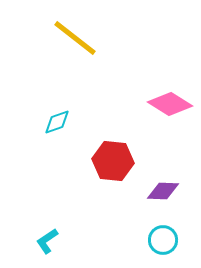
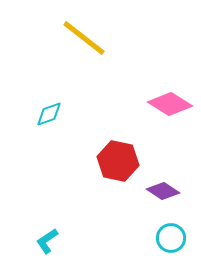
yellow line: moved 9 px right
cyan diamond: moved 8 px left, 8 px up
red hexagon: moved 5 px right; rotated 6 degrees clockwise
purple diamond: rotated 32 degrees clockwise
cyan circle: moved 8 px right, 2 px up
